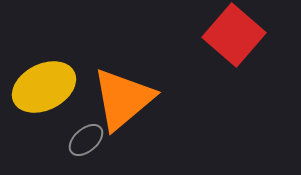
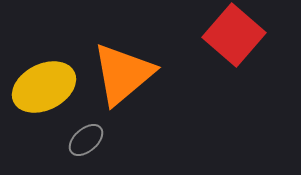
orange triangle: moved 25 px up
